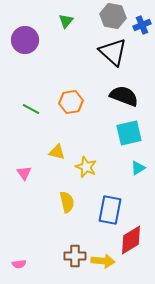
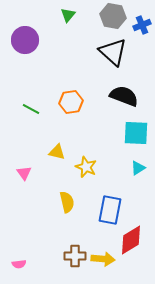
green triangle: moved 2 px right, 6 px up
cyan square: moved 7 px right; rotated 16 degrees clockwise
yellow arrow: moved 2 px up
